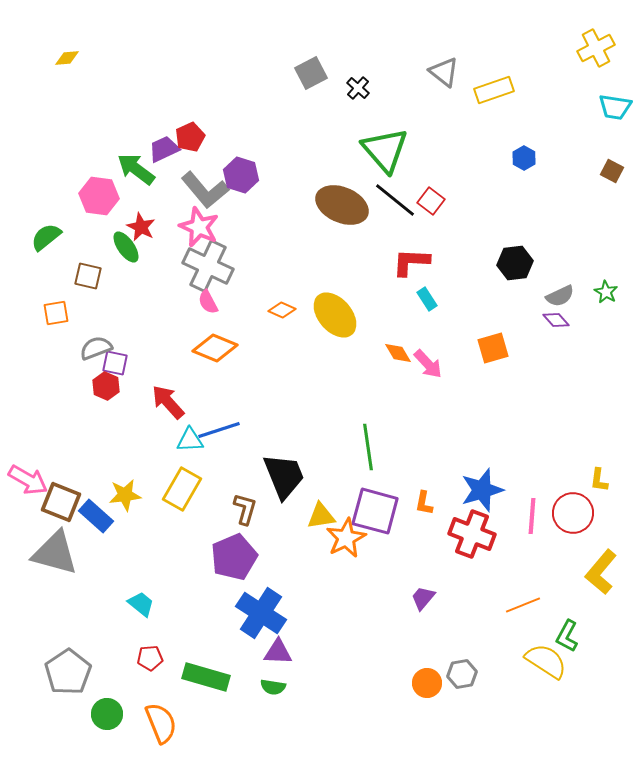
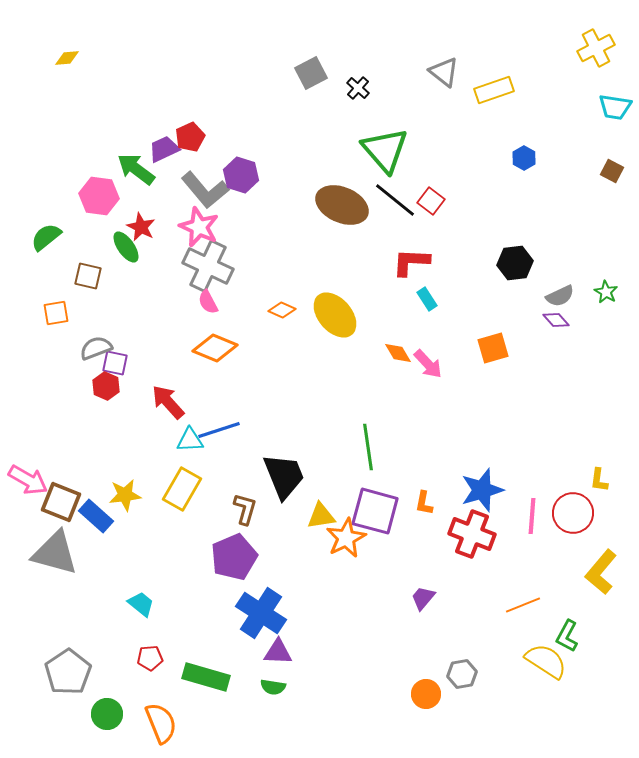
orange circle at (427, 683): moved 1 px left, 11 px down
